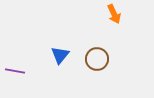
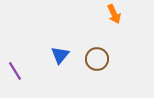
purple line: rotated 48 degrees clockwise
